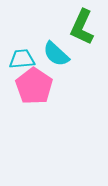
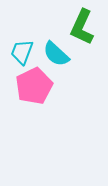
cyan trapezoid: moved 7 px up; rotated 64 degrees counterclockwise
pink pentagon: rotated 12 degrees clockwise
